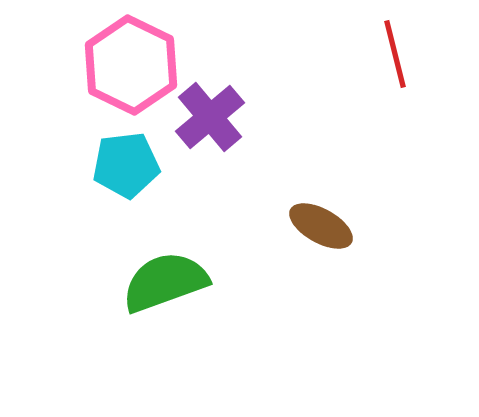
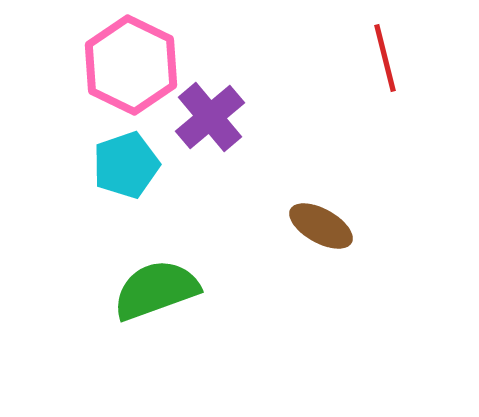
red line: moved 10 px left, 4 px down
cyan pentagon: rotated 12 degrees counterclockwise
green semicircle: moved 9 px left, 8 px down
